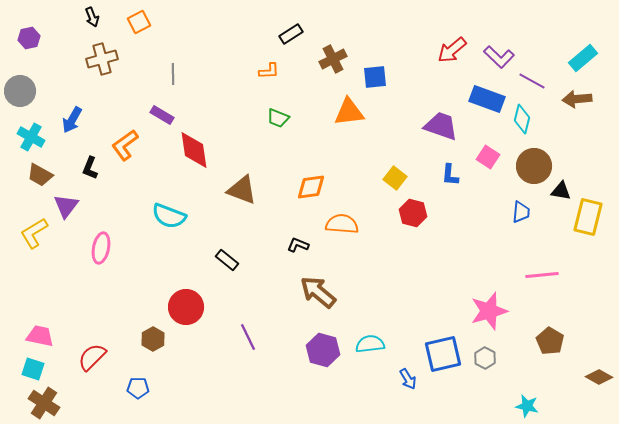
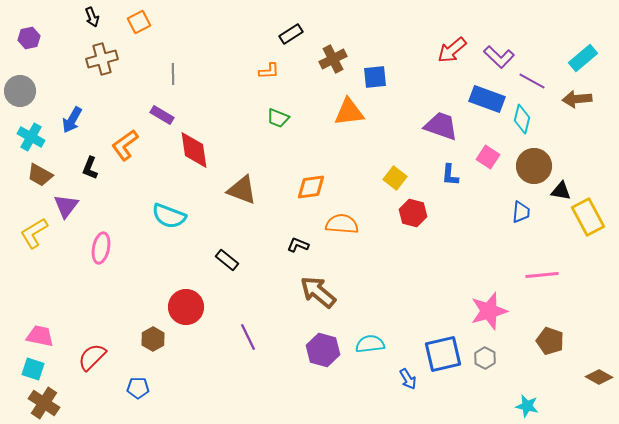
yellow rectangle at (588, 217): rotated 42 degrees counterclockwise
brown pentagon at (550, 341): rotated 12 degrees counterclockwise
